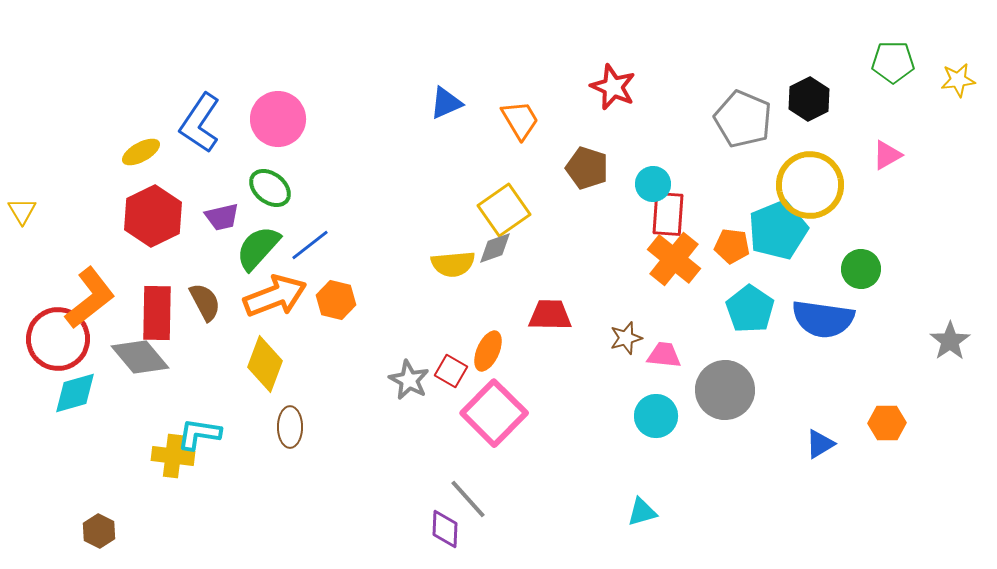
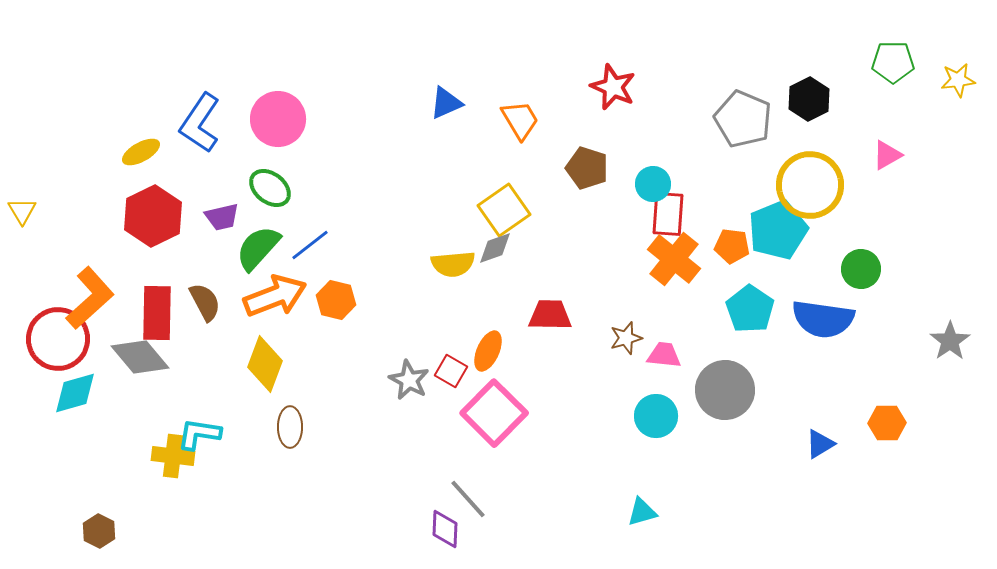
orange L-shape at (90, 298): rotated 4 degrees counterclockwise
